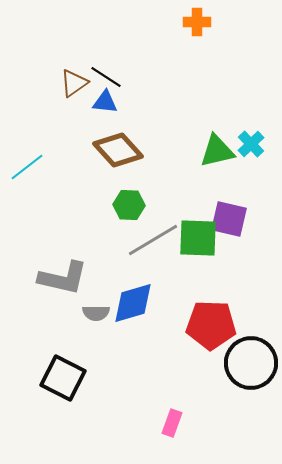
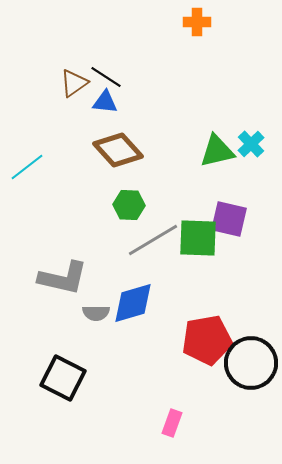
red pentagon: moved 4 px left, 15 px down; rotated 12 degrees counterclockwise
